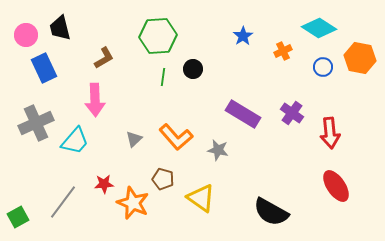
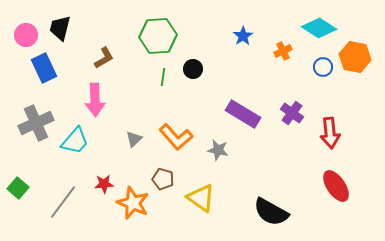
black trapezoid: rotated 28 degrees clockwise
orange hexagon: moved 5 px left, 1 px up
green square: moved 29 px up; rotated 20 degrees counterclockwise
